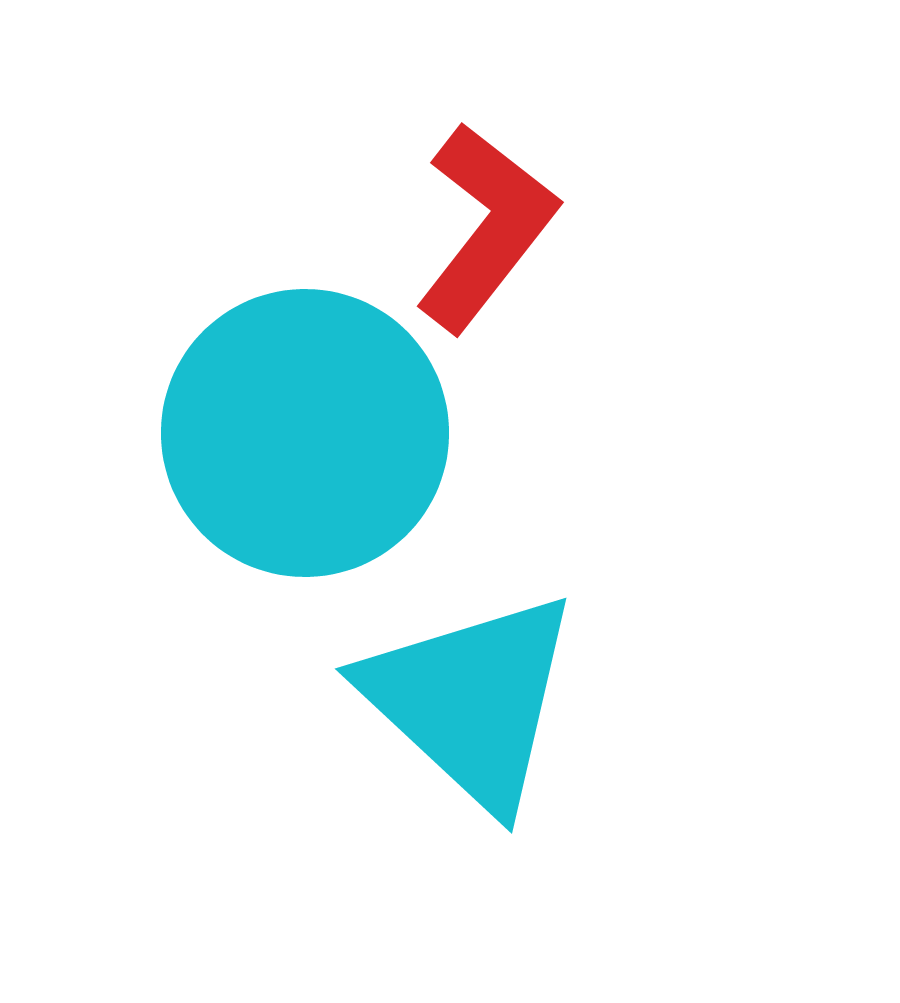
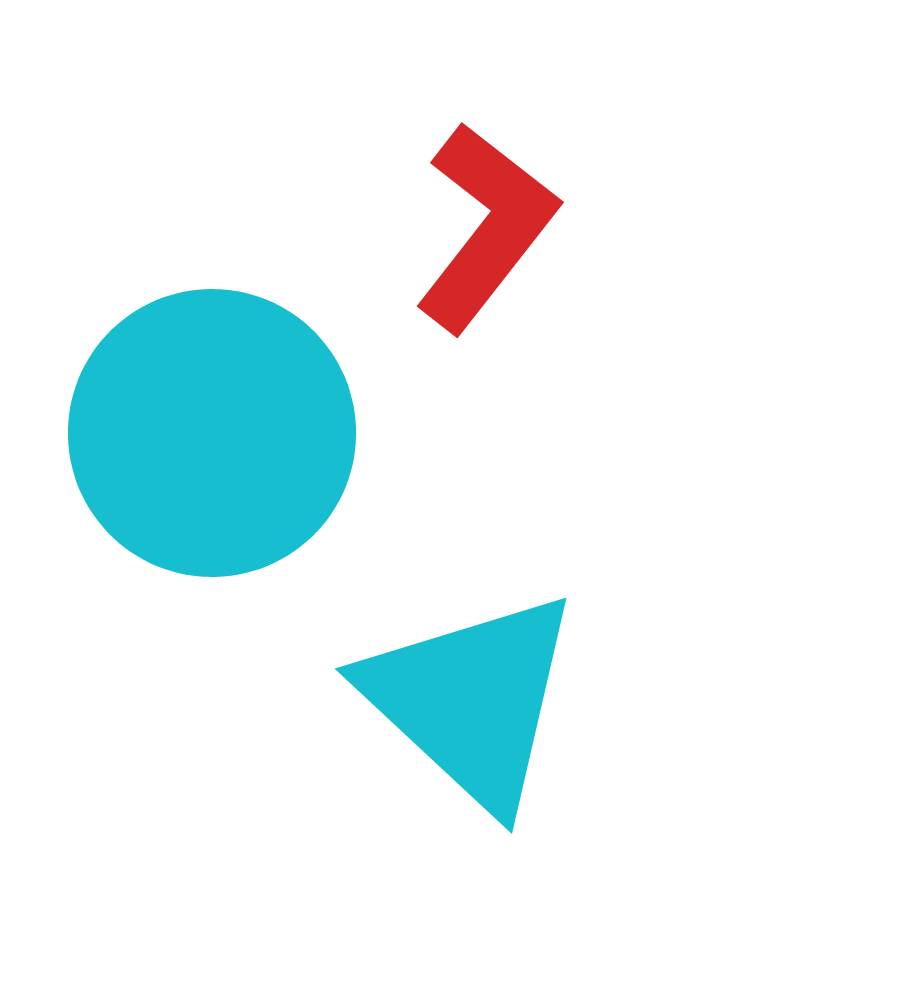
cyan circle: moved 93 px left
